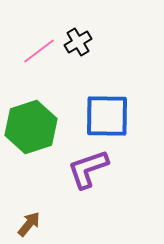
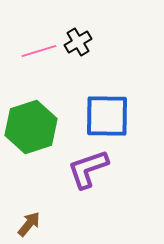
pink line: rotated 20 degrees clockwise
